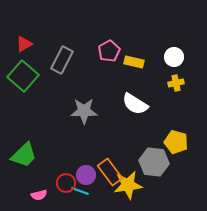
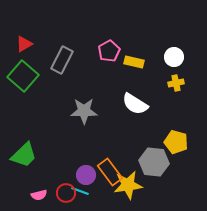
red circle: moved 10 px down
